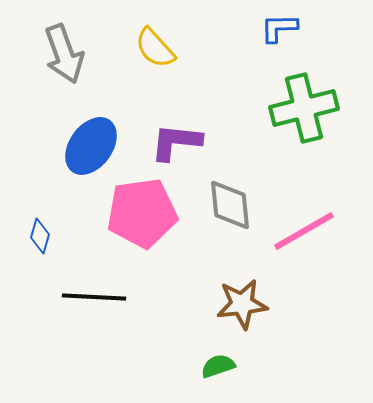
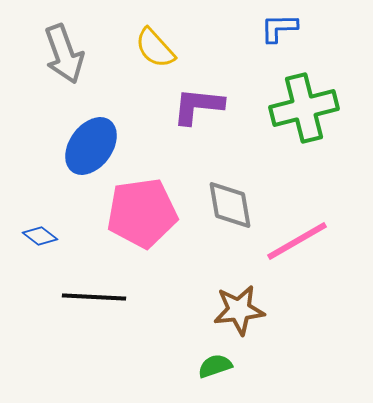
purple L-shape: moved 22 px right, 36 px up
gray diamond: rotated 4 degrees counterclockwise
pink line: moved 7 px left, 10 px down
blue diamond: rotated 68 degrees counterclockwise
brown star: moved 3 px left, 6 px down
green semicircle: moved 3 px left
